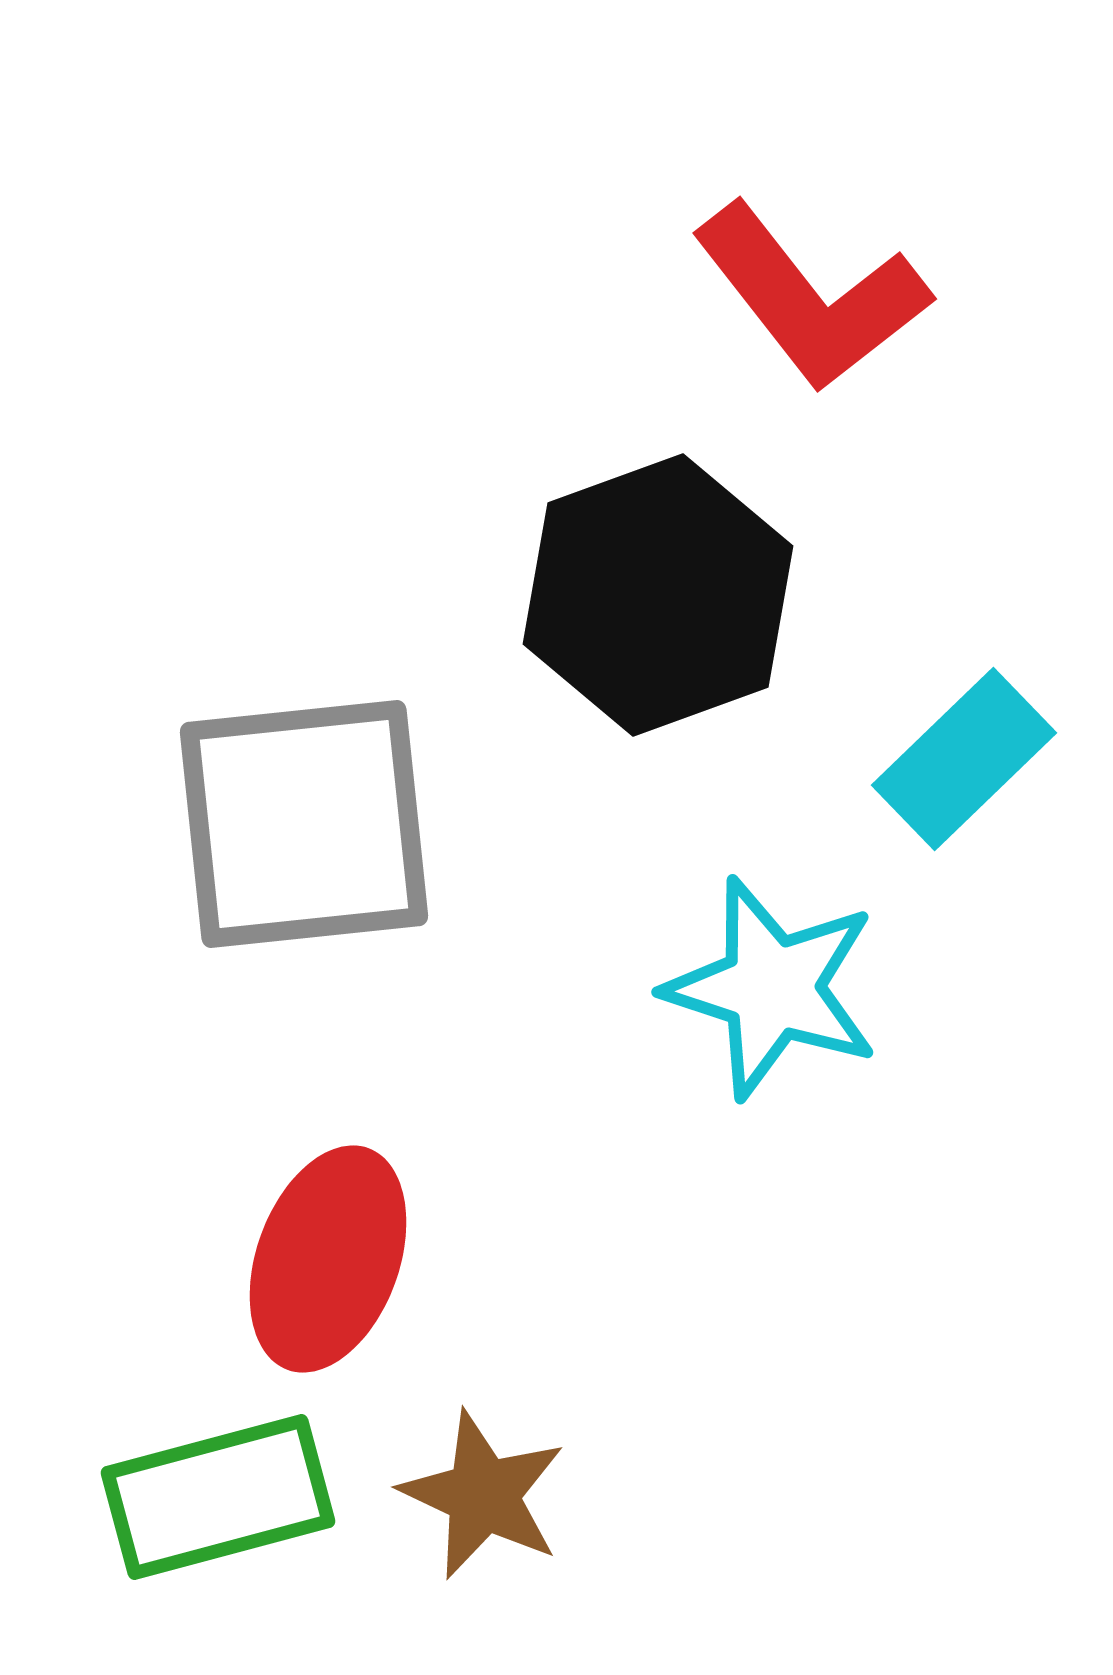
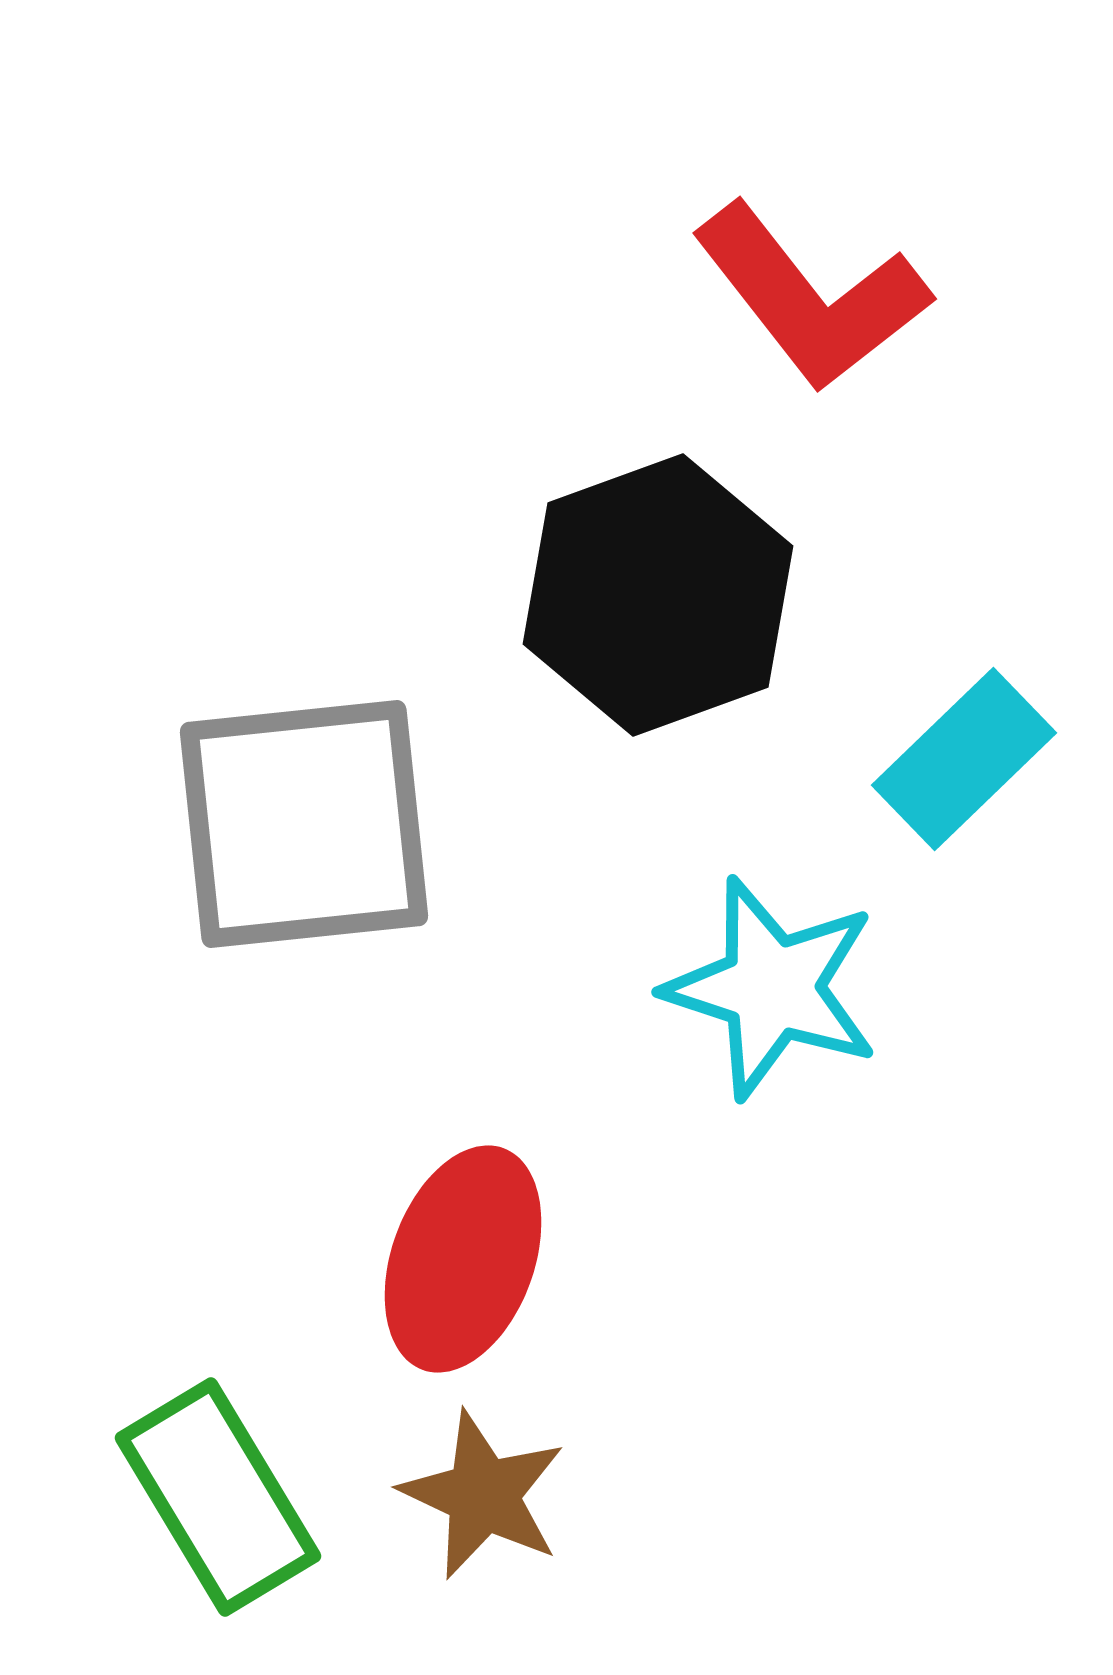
red ellipse: moved 135 px right
green rectangle: rotated 74 degrees clockwise
